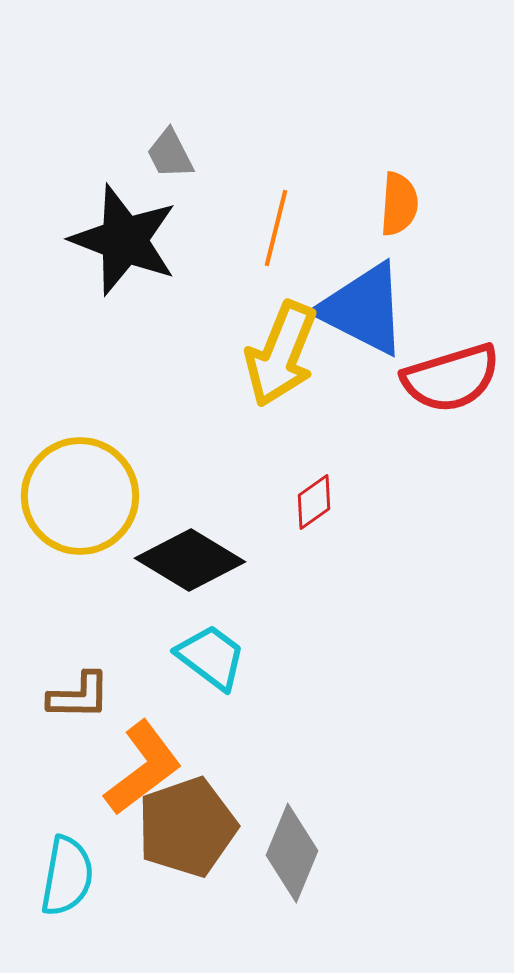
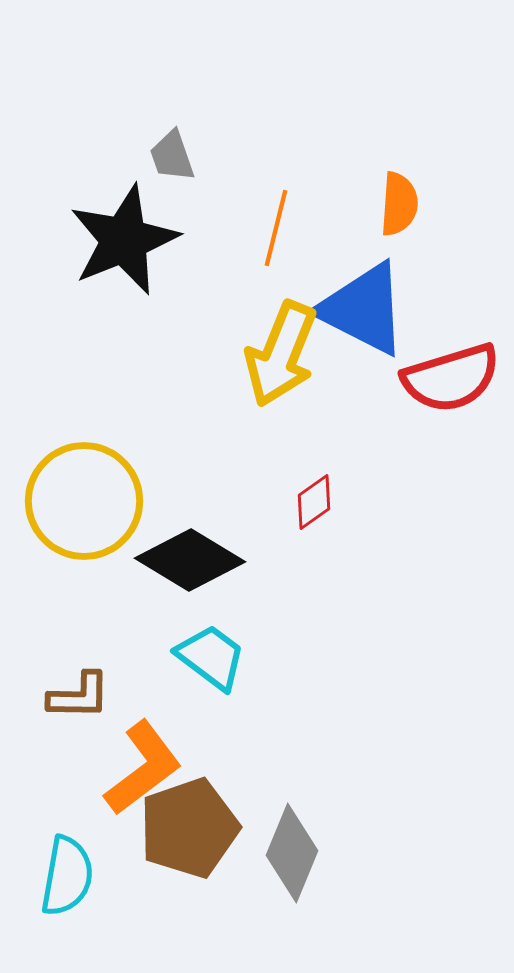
gray trapezoid: moved 2 px right, 2 px down; rotated 8 degrees clockwise
black star: rotated 29 degrees clockwise
yellow circle: moved 4 px right, 5 px down
brown pentagon: moved 2 px right, 1 px down
